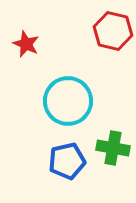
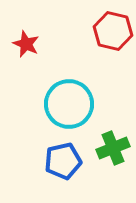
cyan circle: moved 1 px right, 3 px down
green cross: rotated 32 degrees counterclockwise
blue pentagon: moved 4 px left
